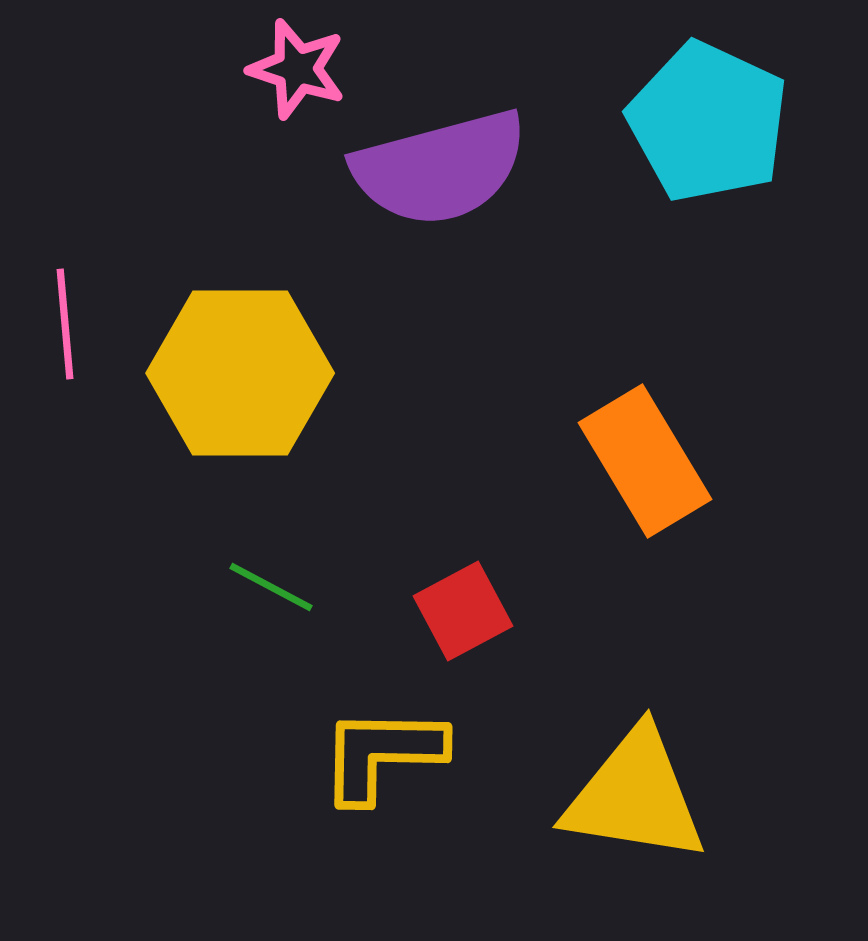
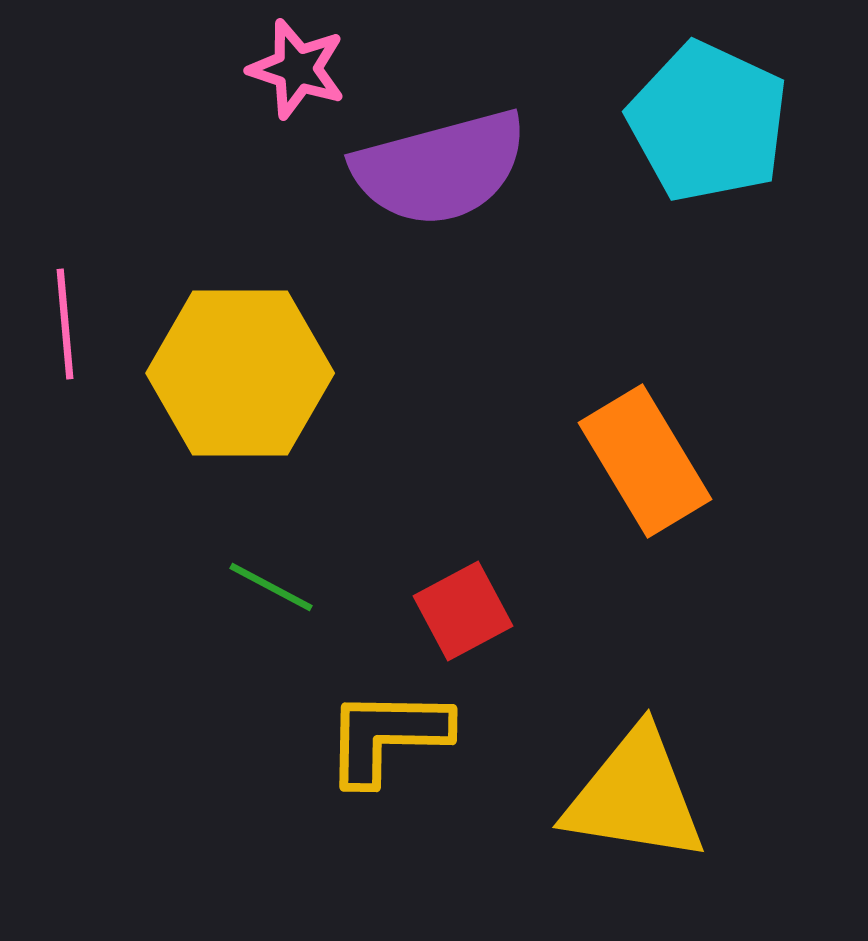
yellow L-shape: moved 5 px right, 18 px up
